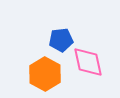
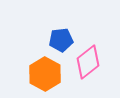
pink diamond: rotated 64 degrees clockwise
